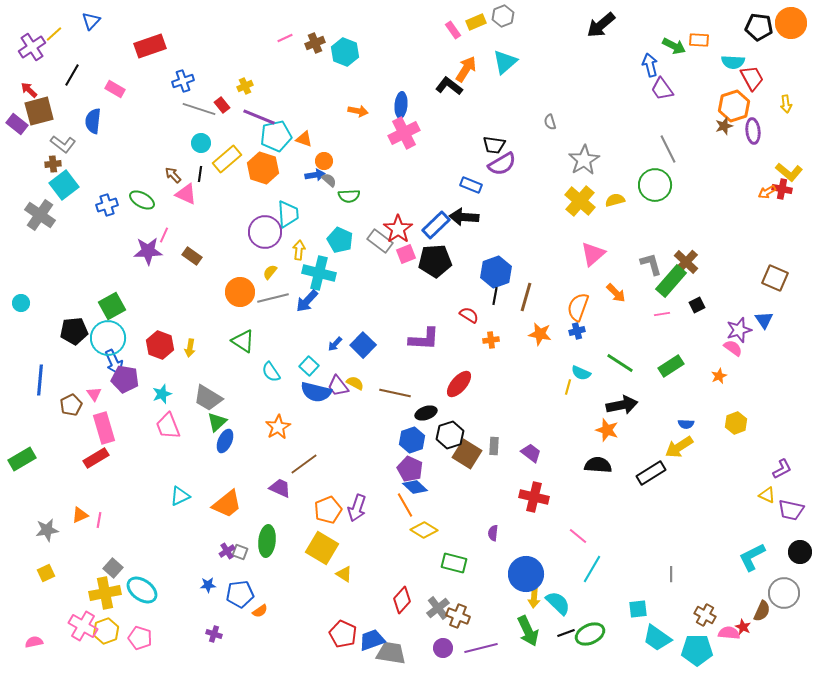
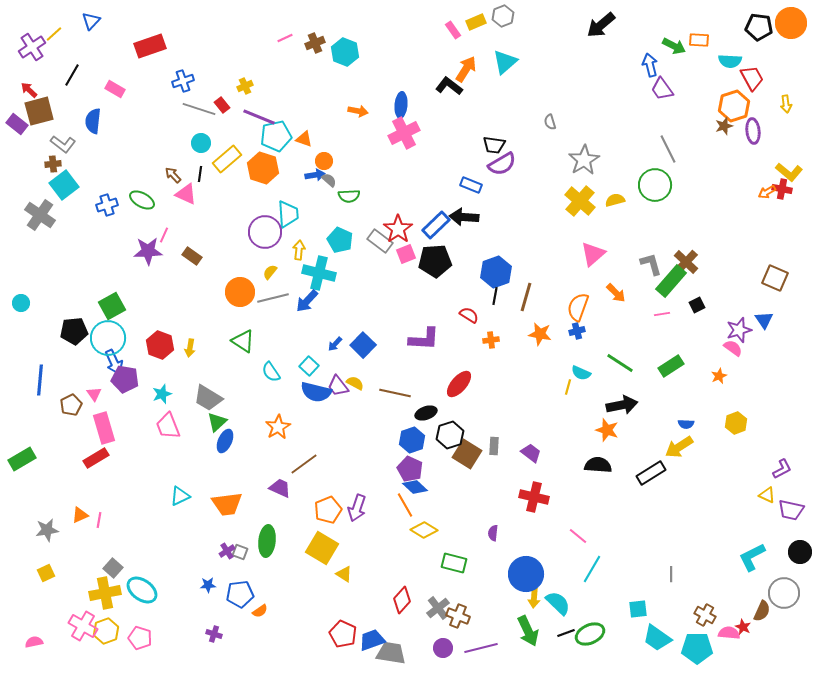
cyan semicircle at (733, 62): moved 3 px left, 1 px up
orange trapezoid at (227, 504): rotated 32 degrees clockwise
cyan pentagon at (697, 650): moved 2 px up
